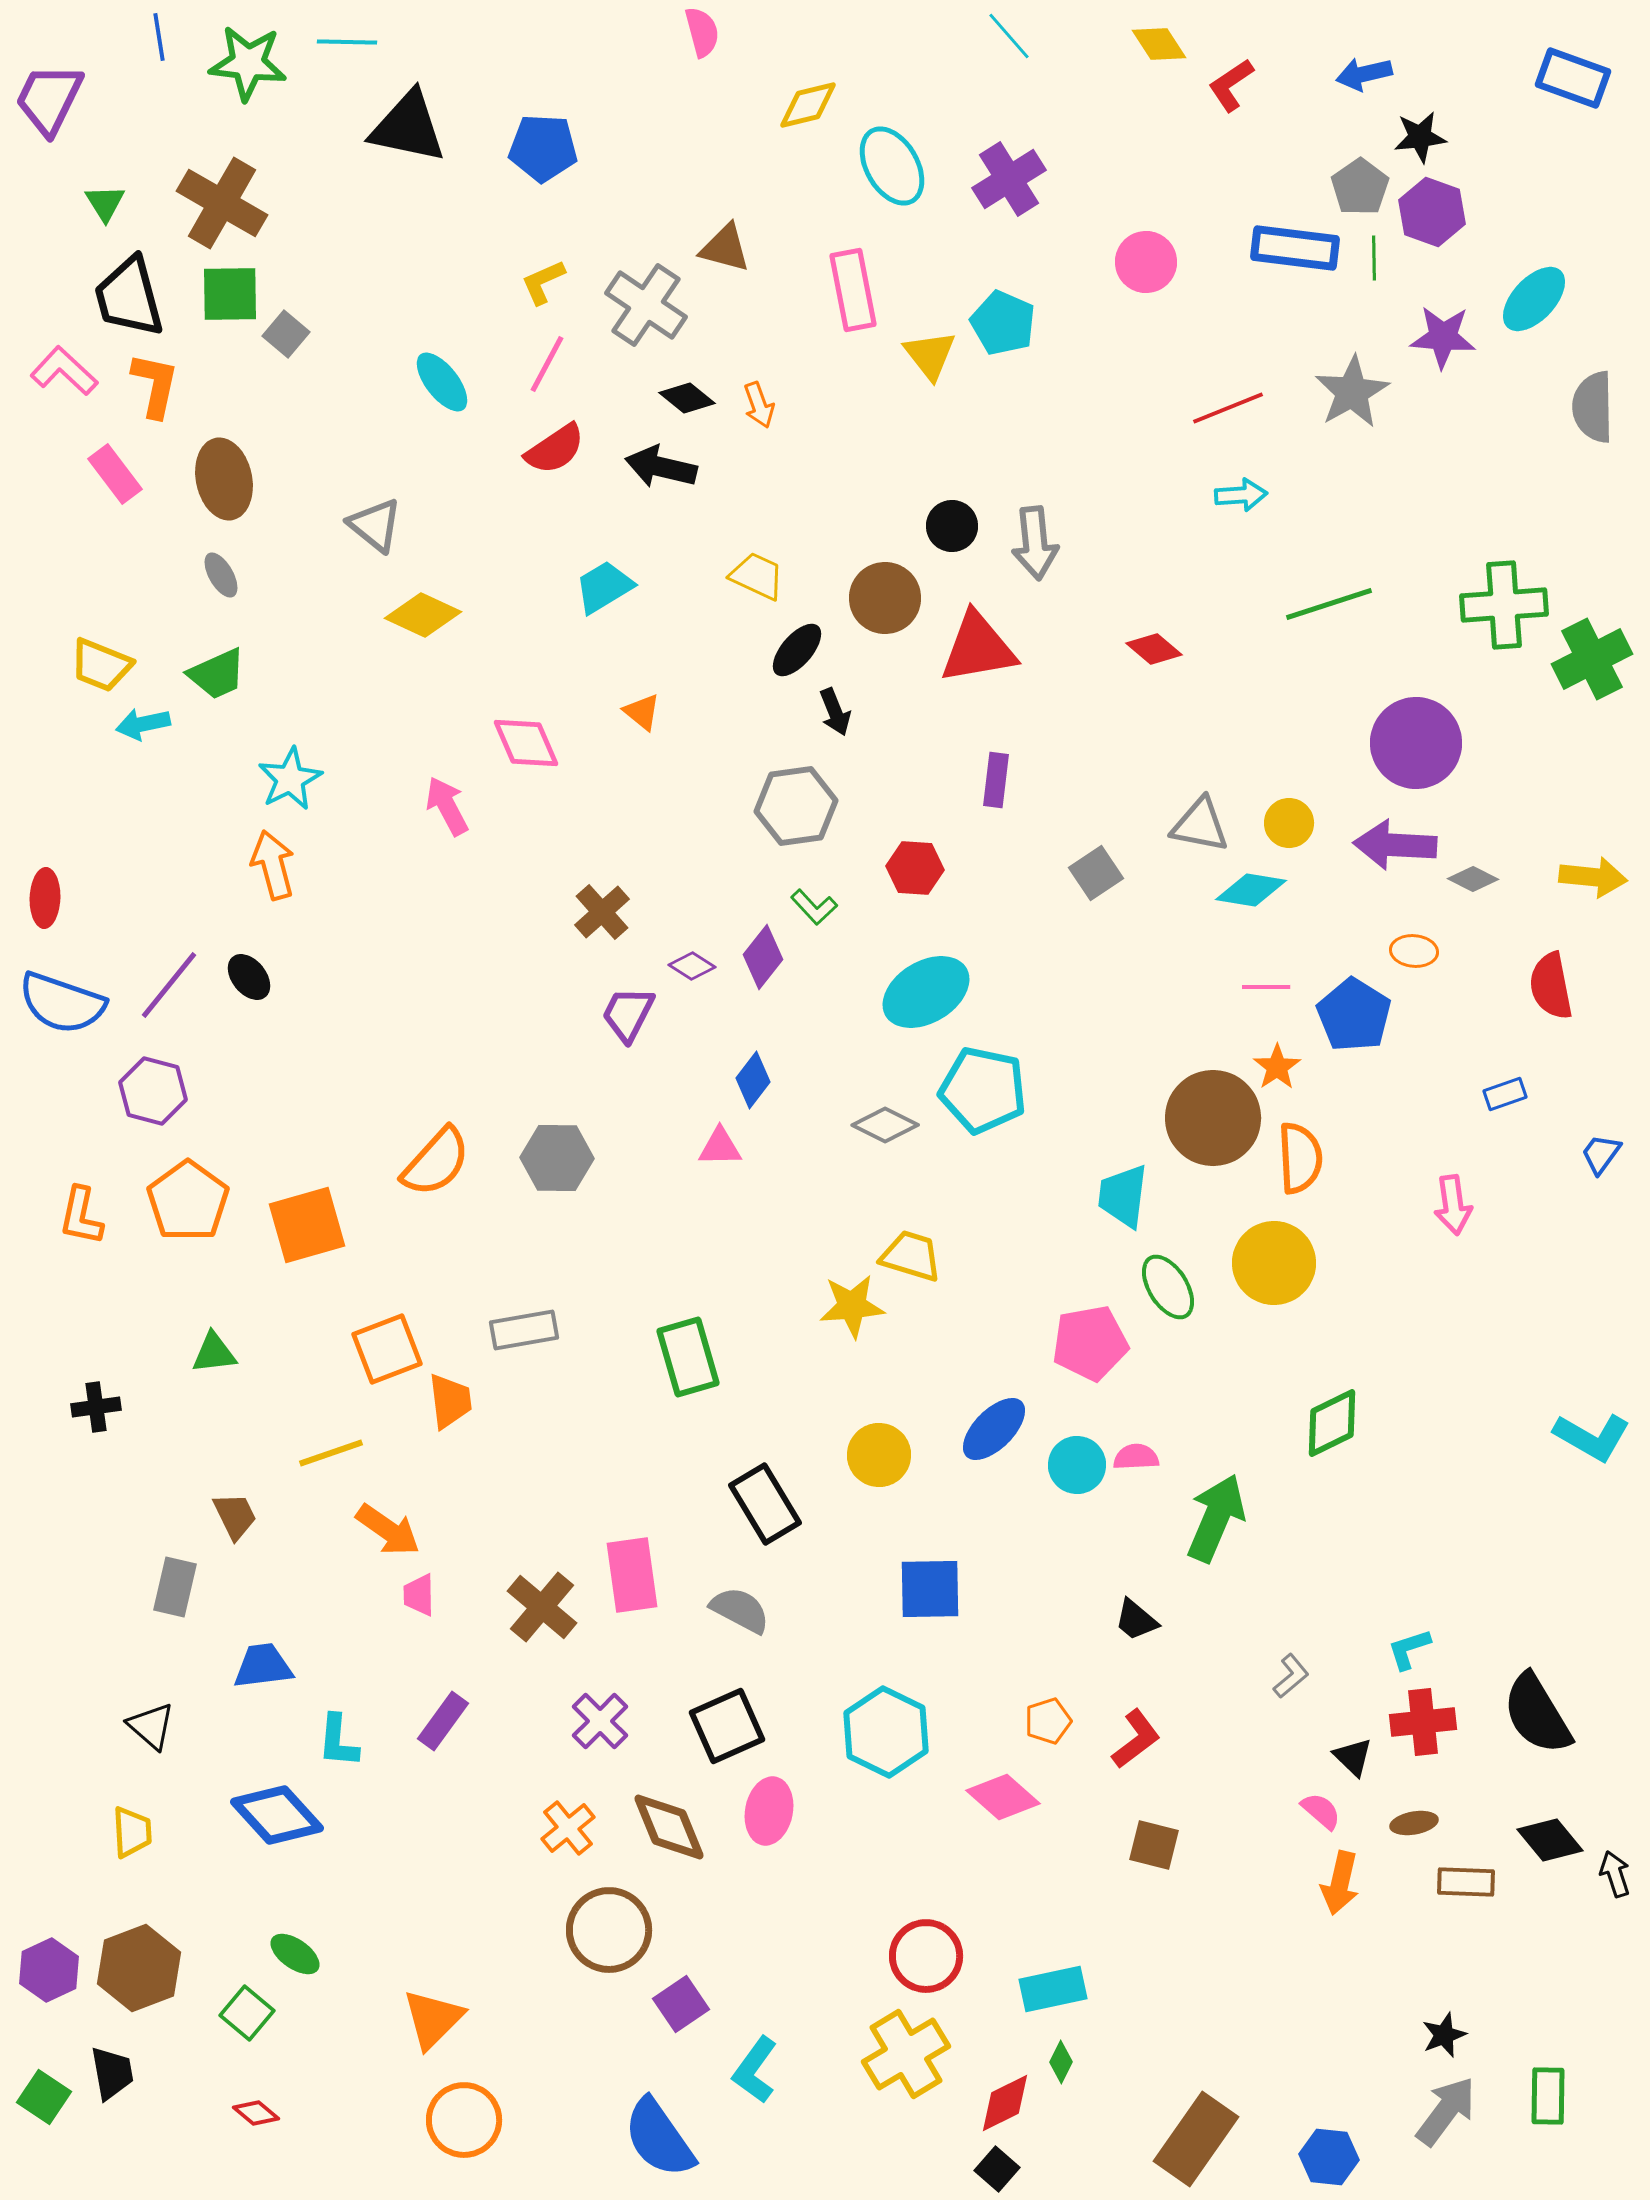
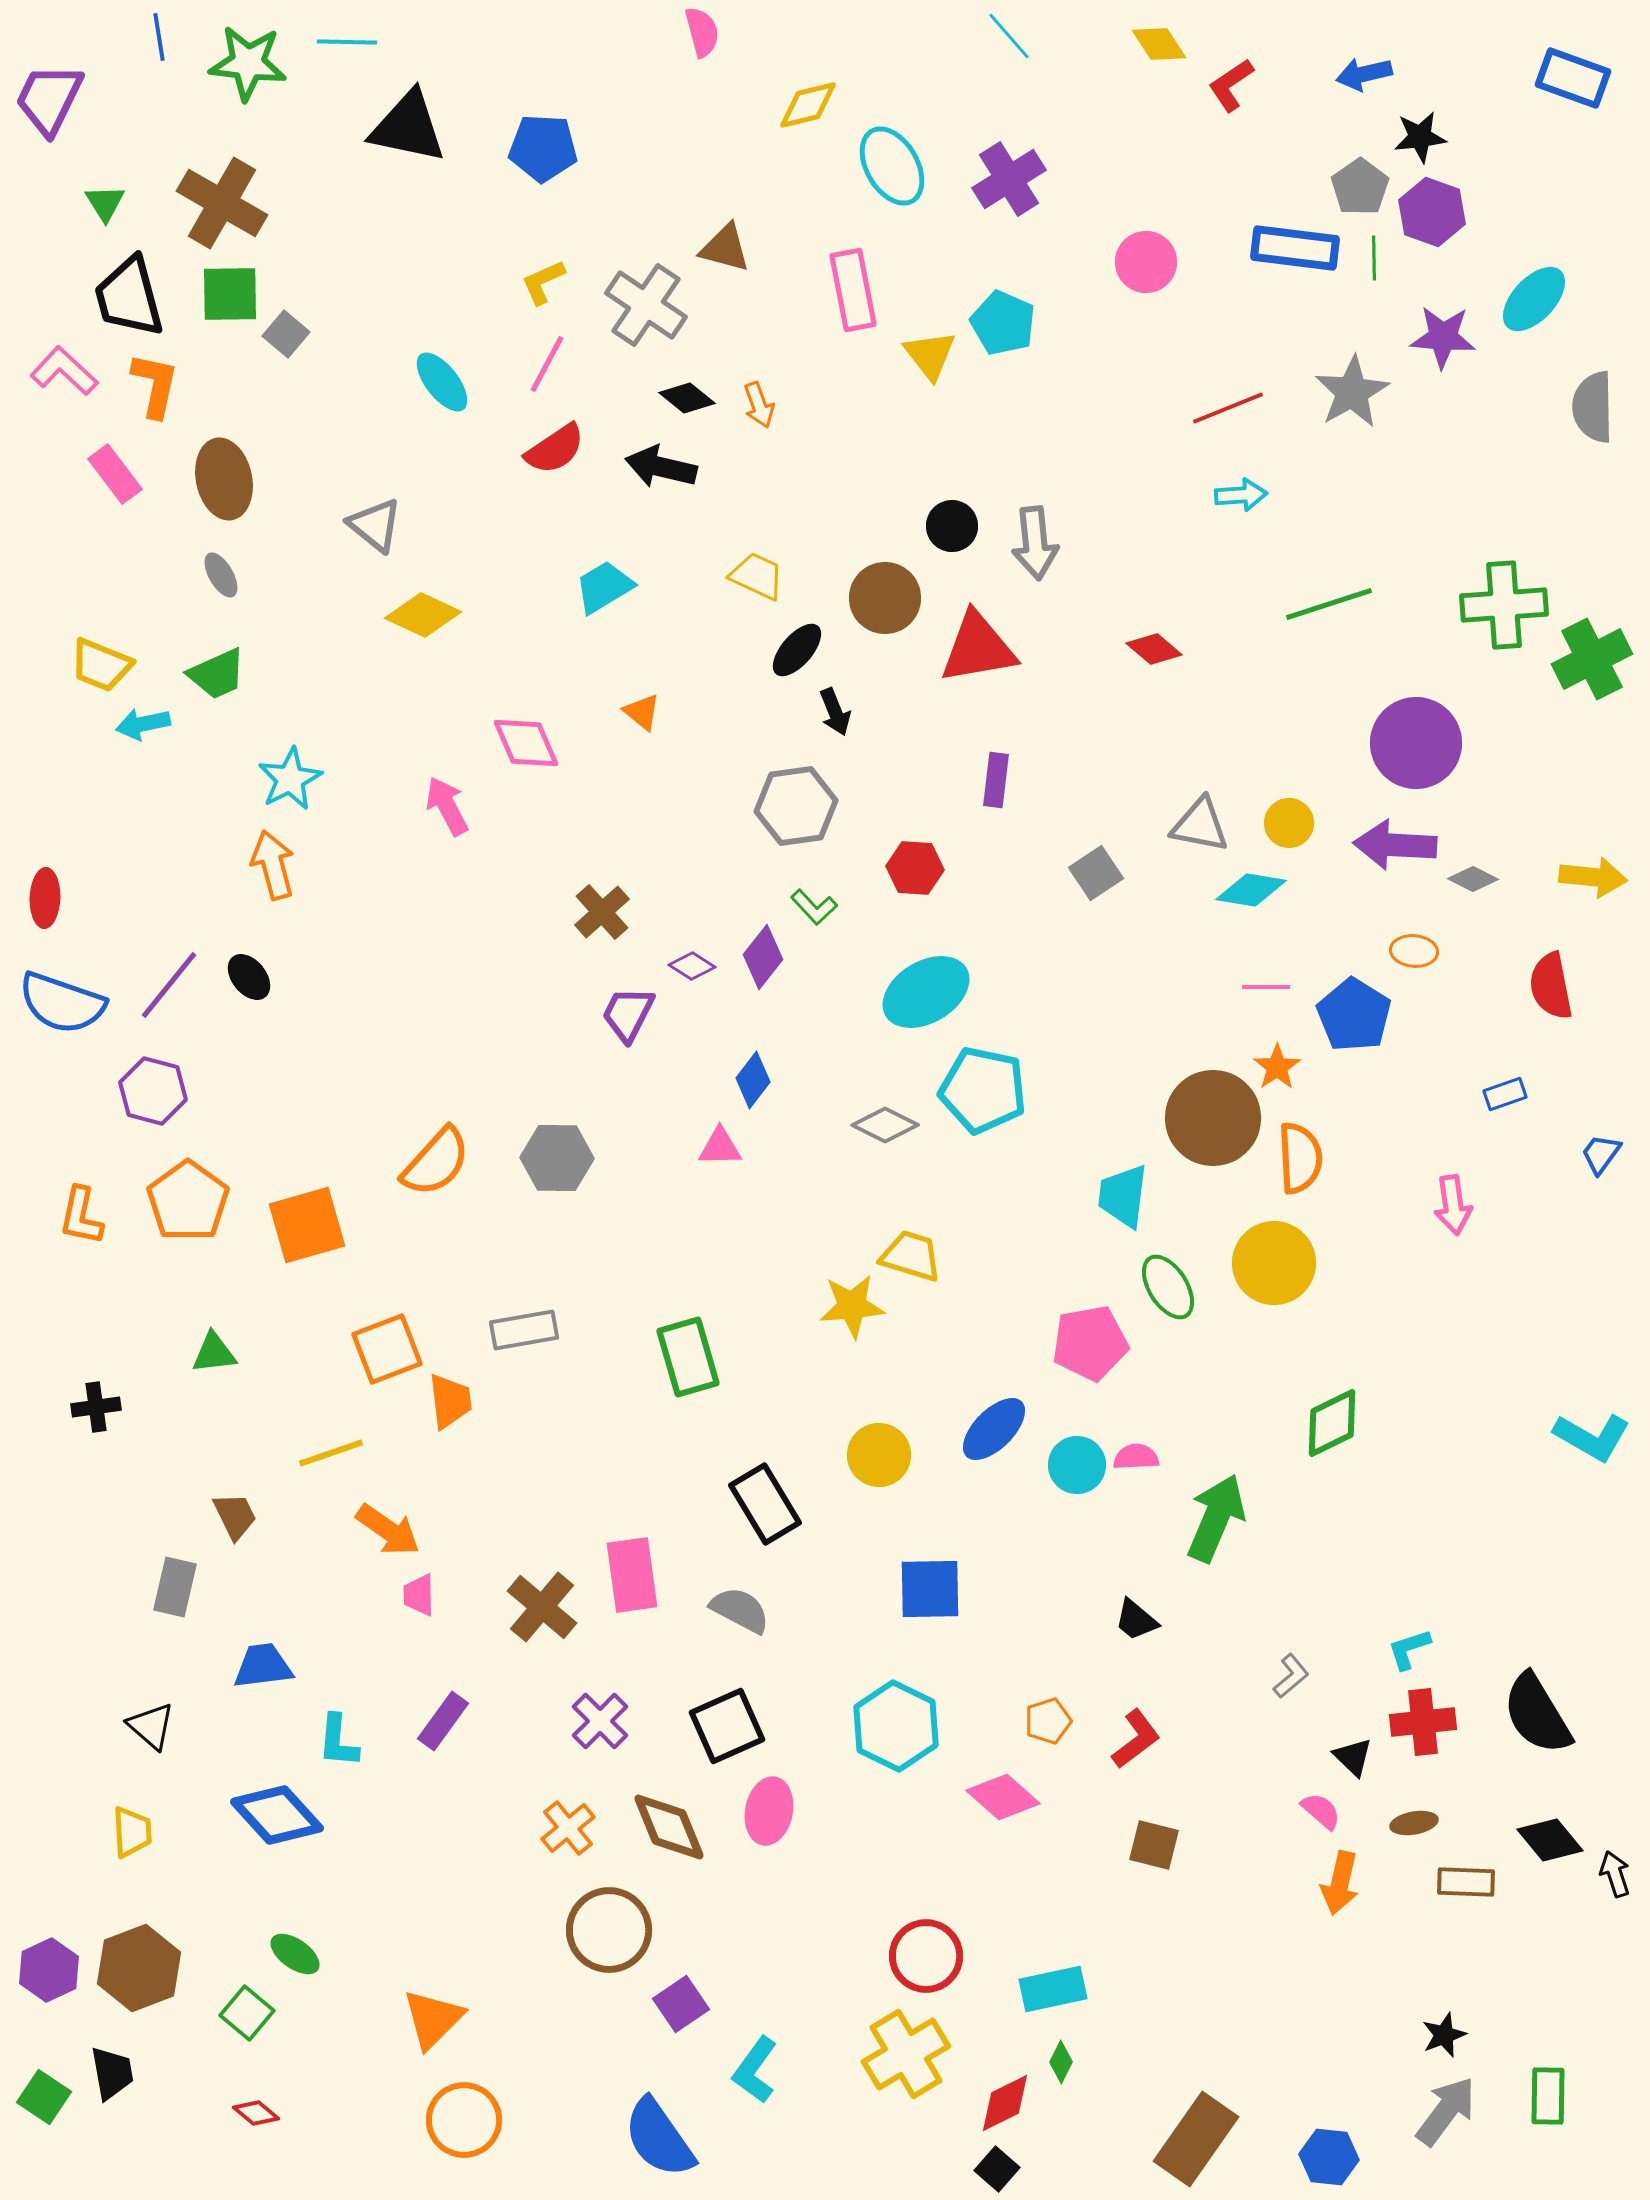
cyan hexagon at (886, 1732): moved 10 px right, 6 px up
